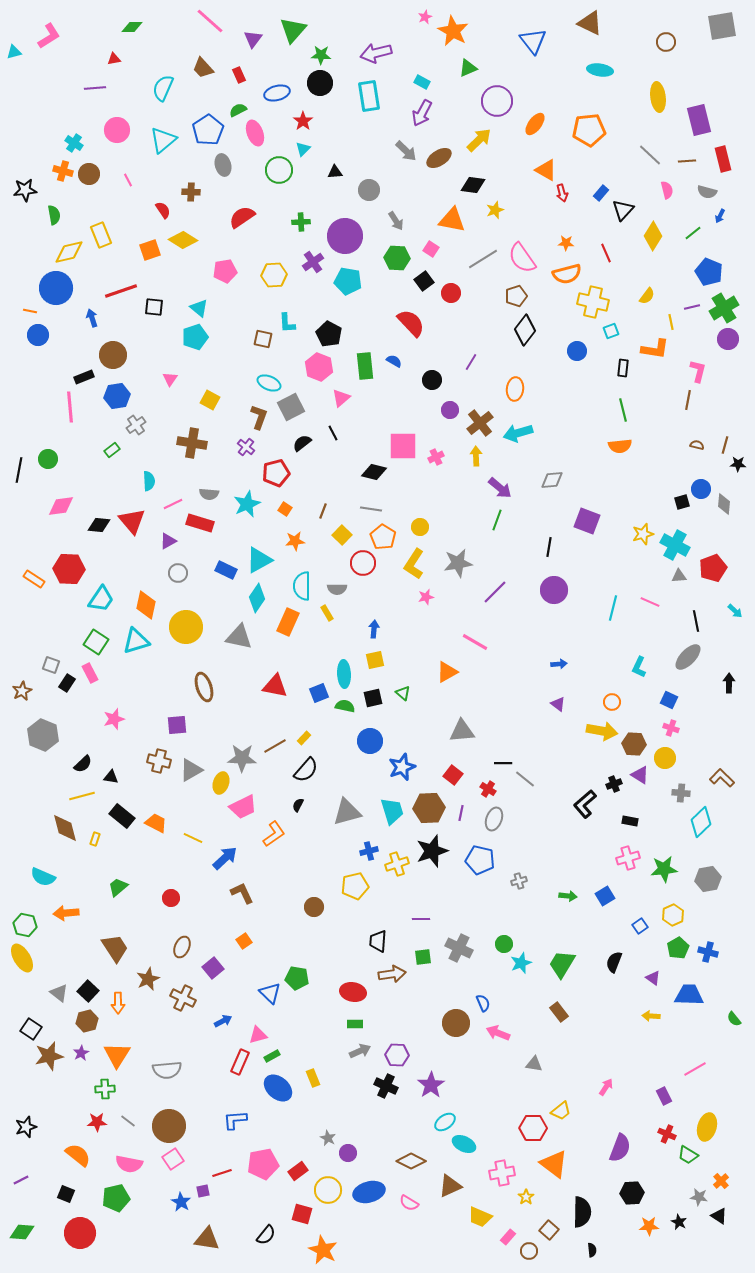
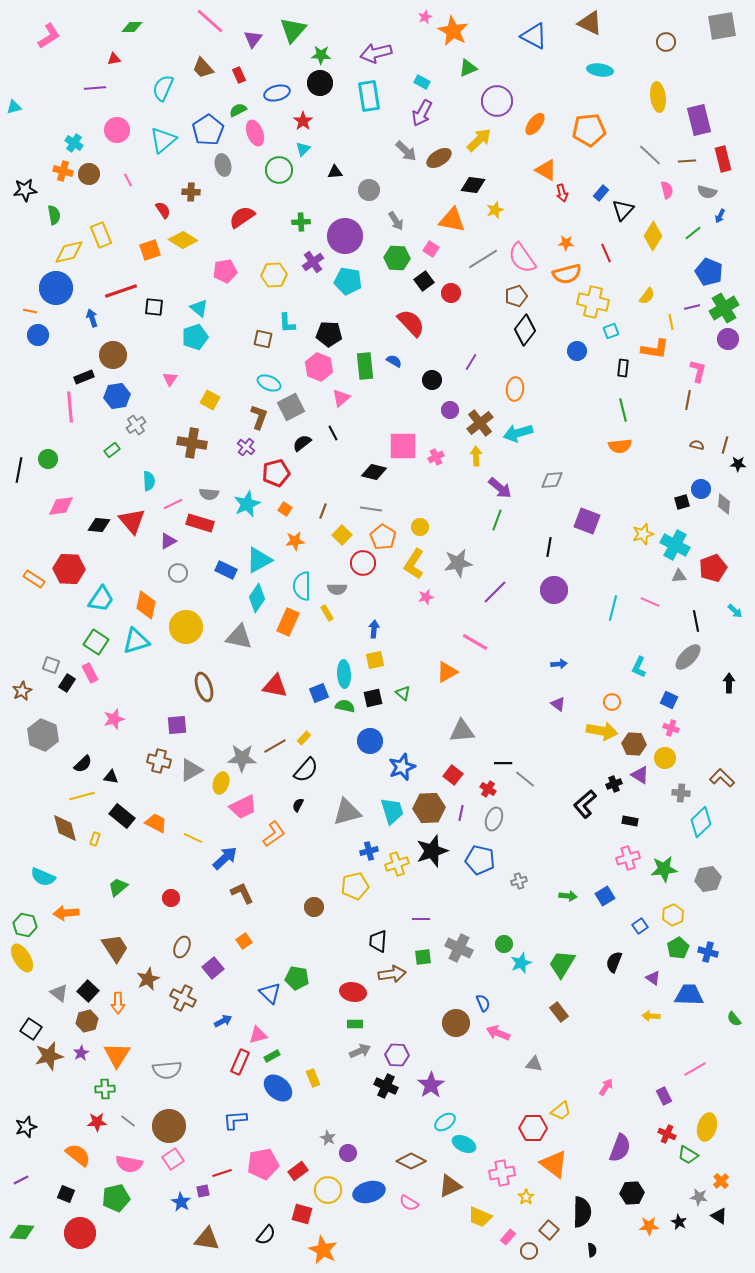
blue triangle at (533, 41): moved 1 px right, 5 px up; rotated 24 degrees counterclockwise
cyan triangle at (14, 52): moved 55 px down
black pentagon at (329, 334): rotated 25 degrees counterclockwise
